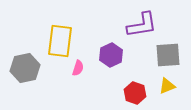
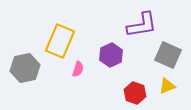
yellow rectangle: rotated 16 degrees clockwise
gray square: rotated 28 degrees clockwise
pink semicircle: moved 1 px down
